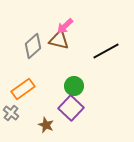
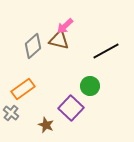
green circle: moved 16 px right
